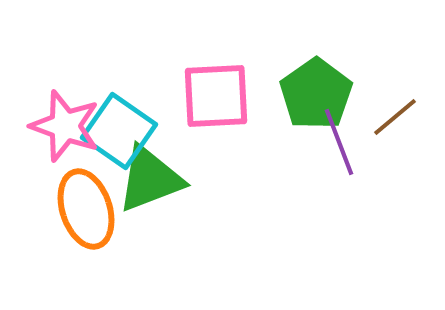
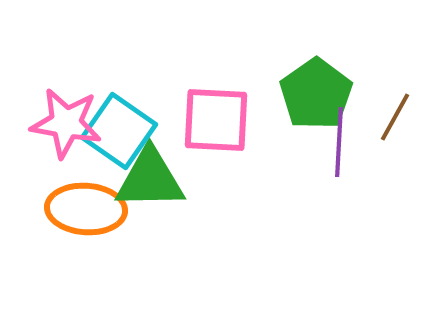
pink square: moved 24 px down; rotated 6 degrees clockwise
brown line: rotated 21 degrees counterclockwise
pink star: moved 1 px right, 3 px up; rotated 10 degrees counterclockwise
purple line: rotated 24 degrees clockwise
green triangle: rotated 20 degrees clockwise
orange ellipse: rotated 68 degrees counterclockwise
